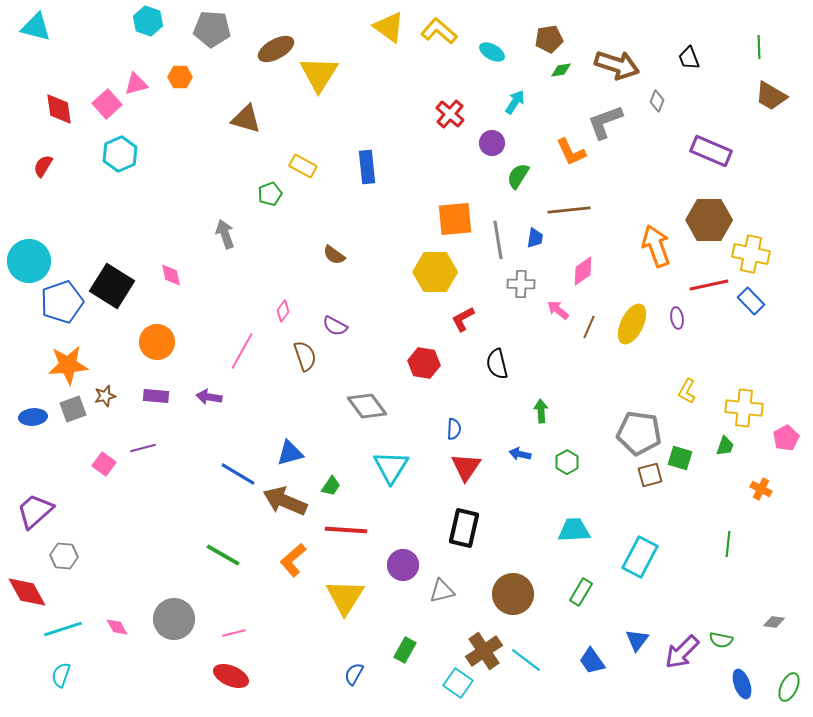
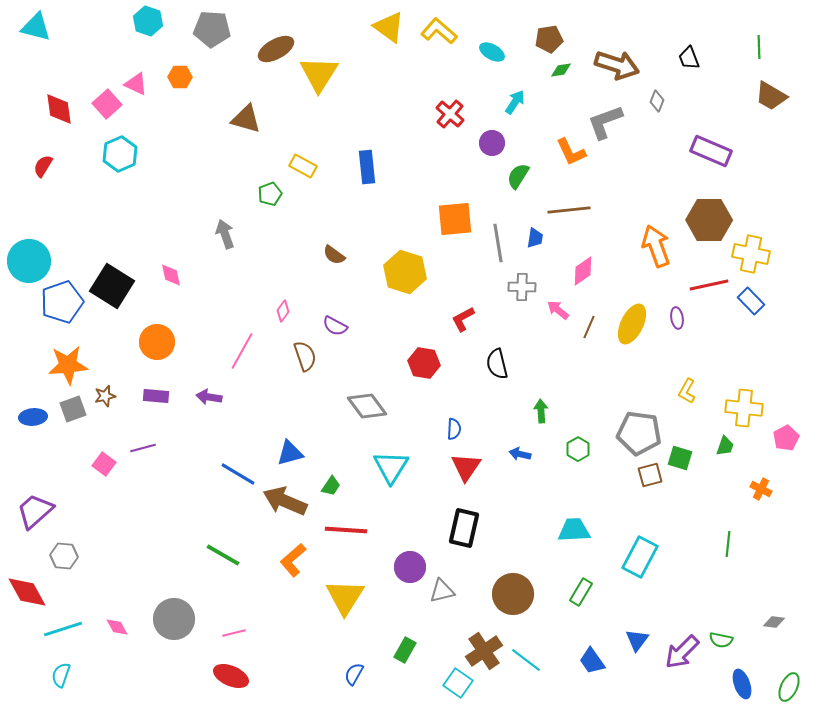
pink triangle at (136, 84): rotated 40 degrees clockwise
gray line at (498, 240): moved 3 px down
yellow hexagon at (435, 272): moved 30 px left; rotated 18 degrees clockwise
gray cross at (521, 284): moved 1 px right, 3 px down
green hexagon at (567, 462): moved 11 px right, 13 px up
purple circle at (403, 565): moved 7 px right, 2 px down
